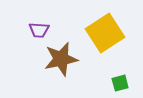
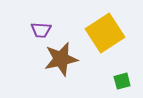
purple trapezoid: moved 2 px right
green square: moved 2 px right, 2 px up
